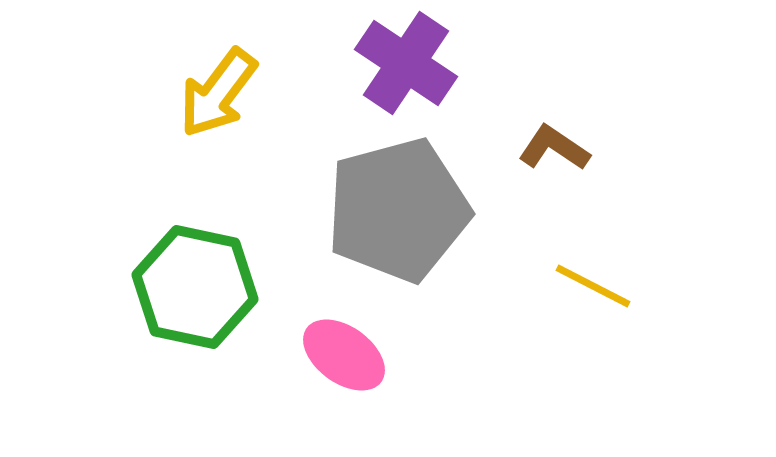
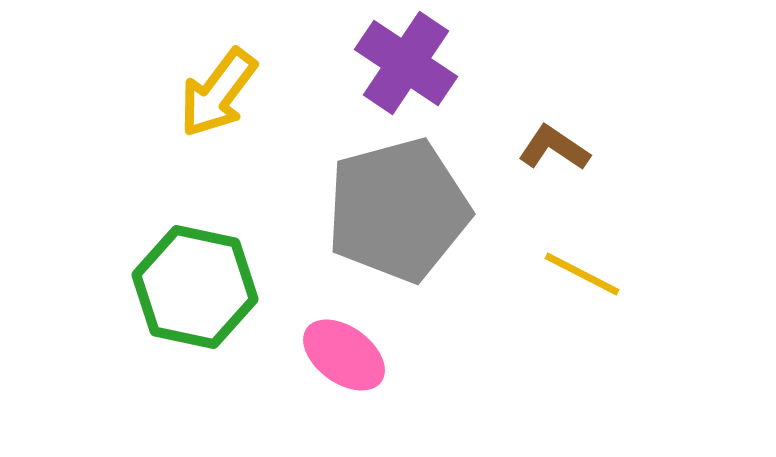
yellow line: moved 11 px left, 12 px up
